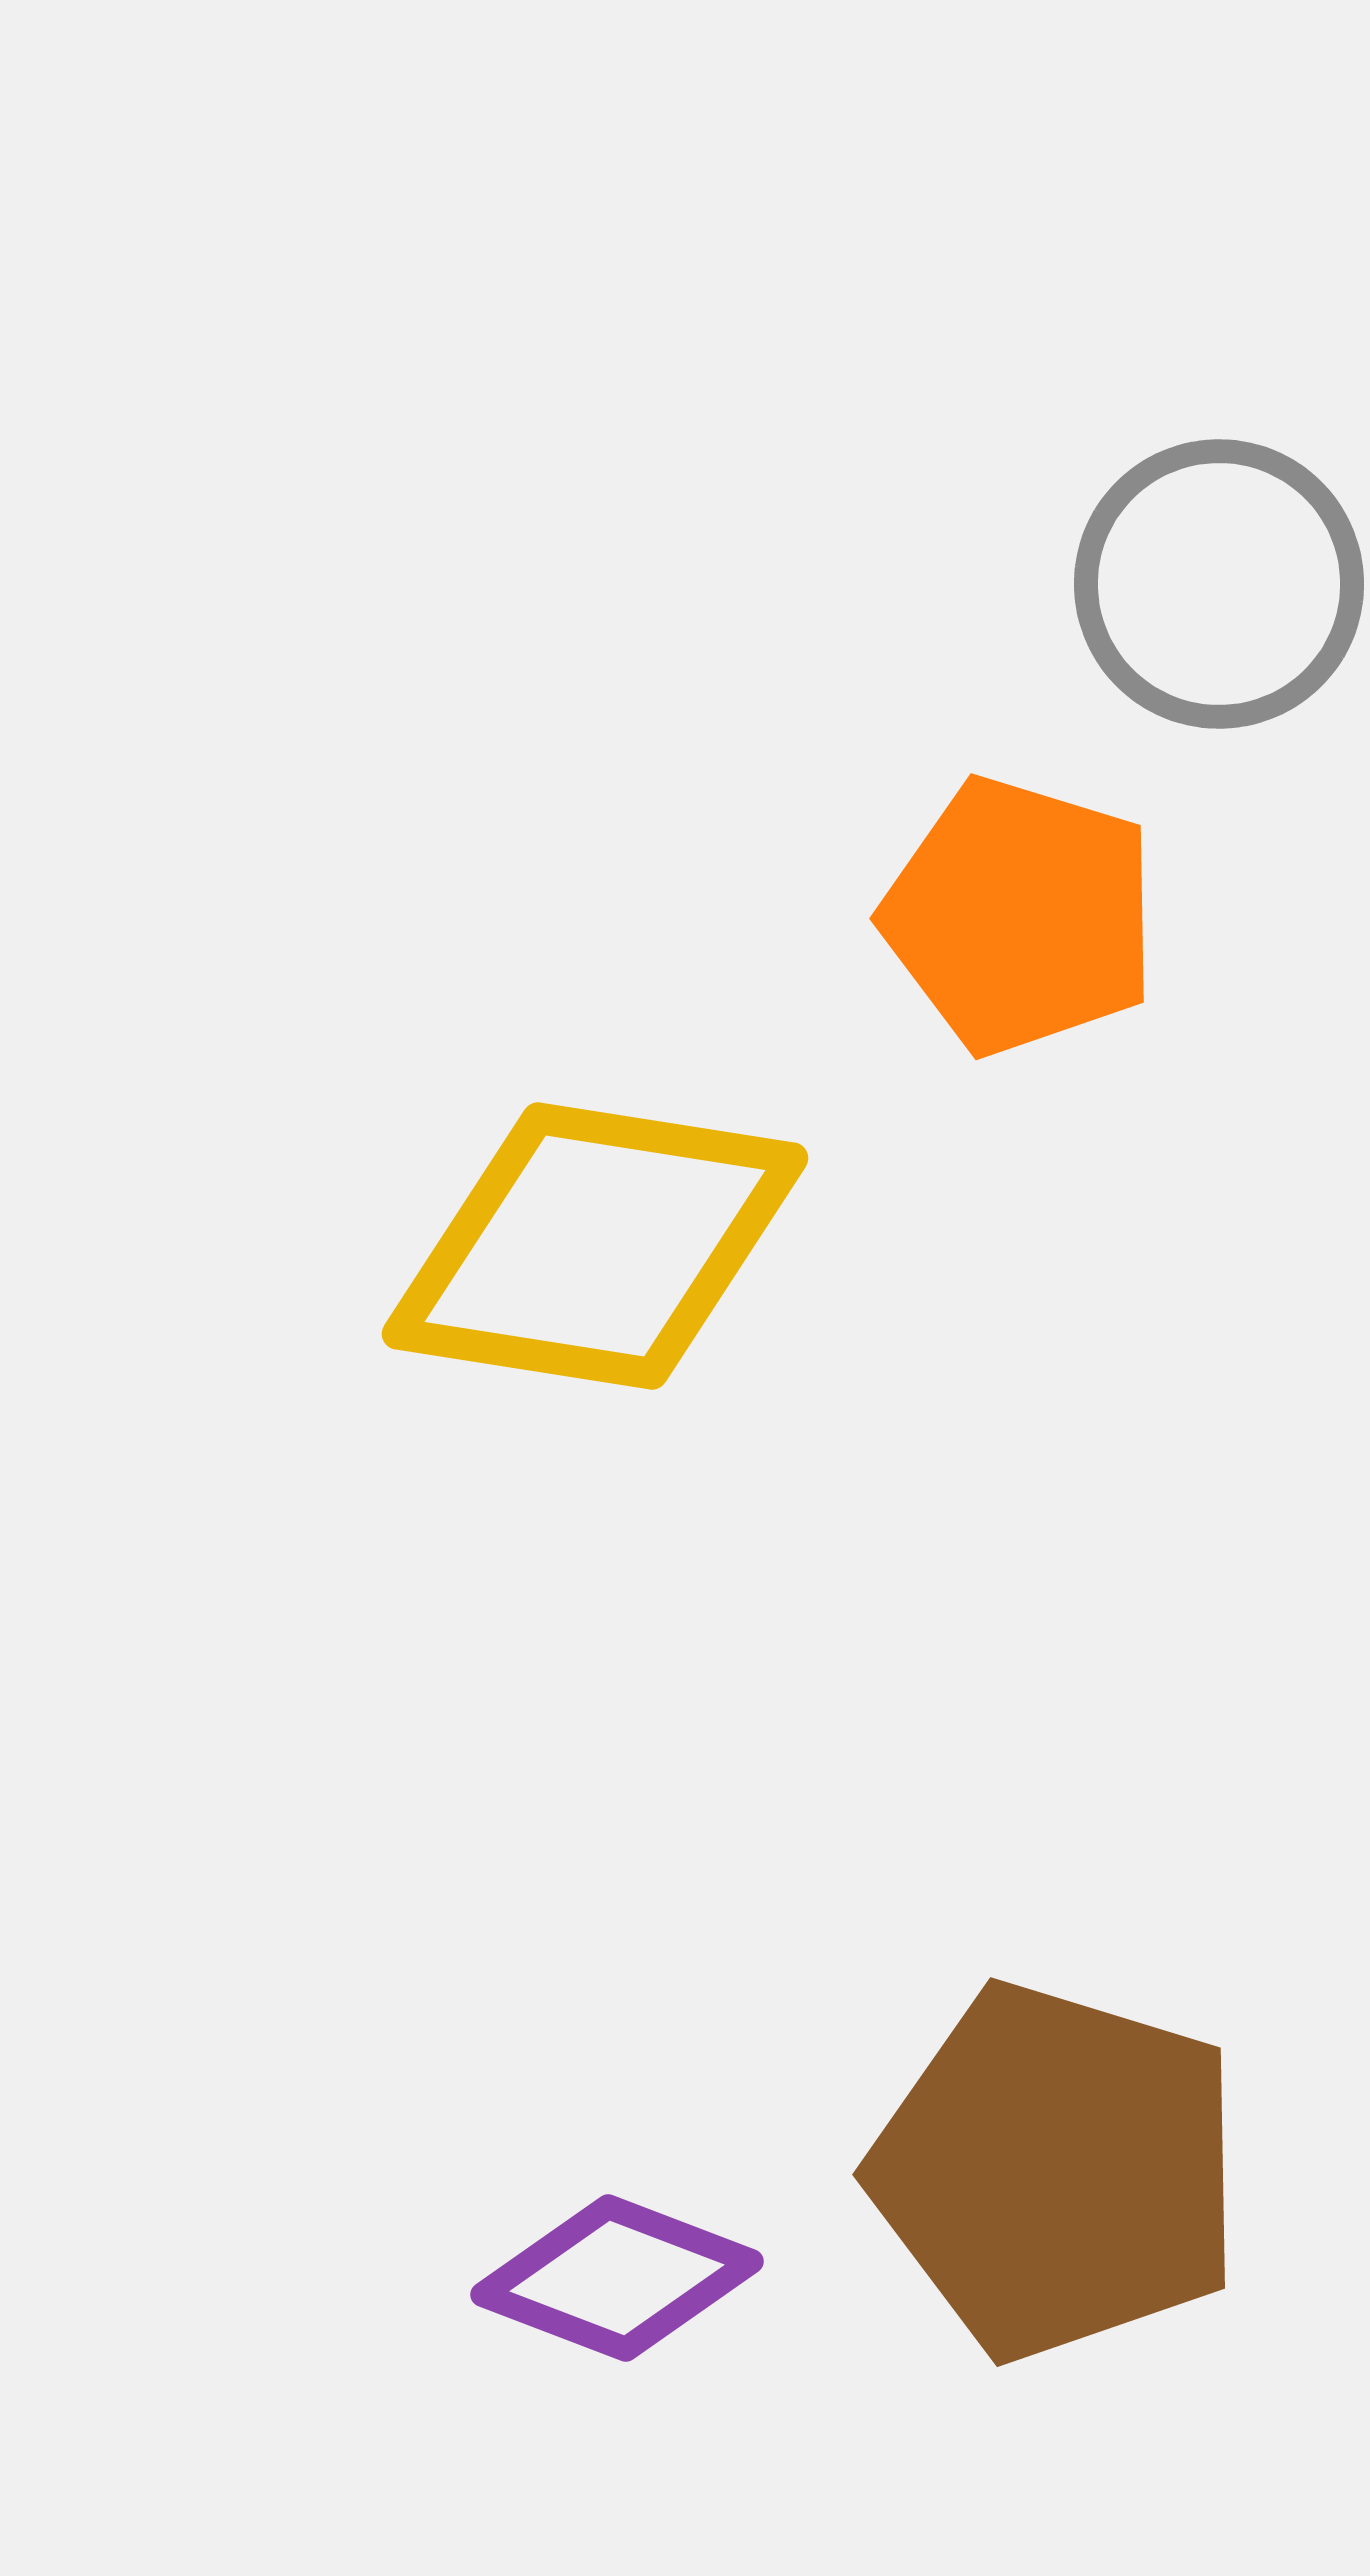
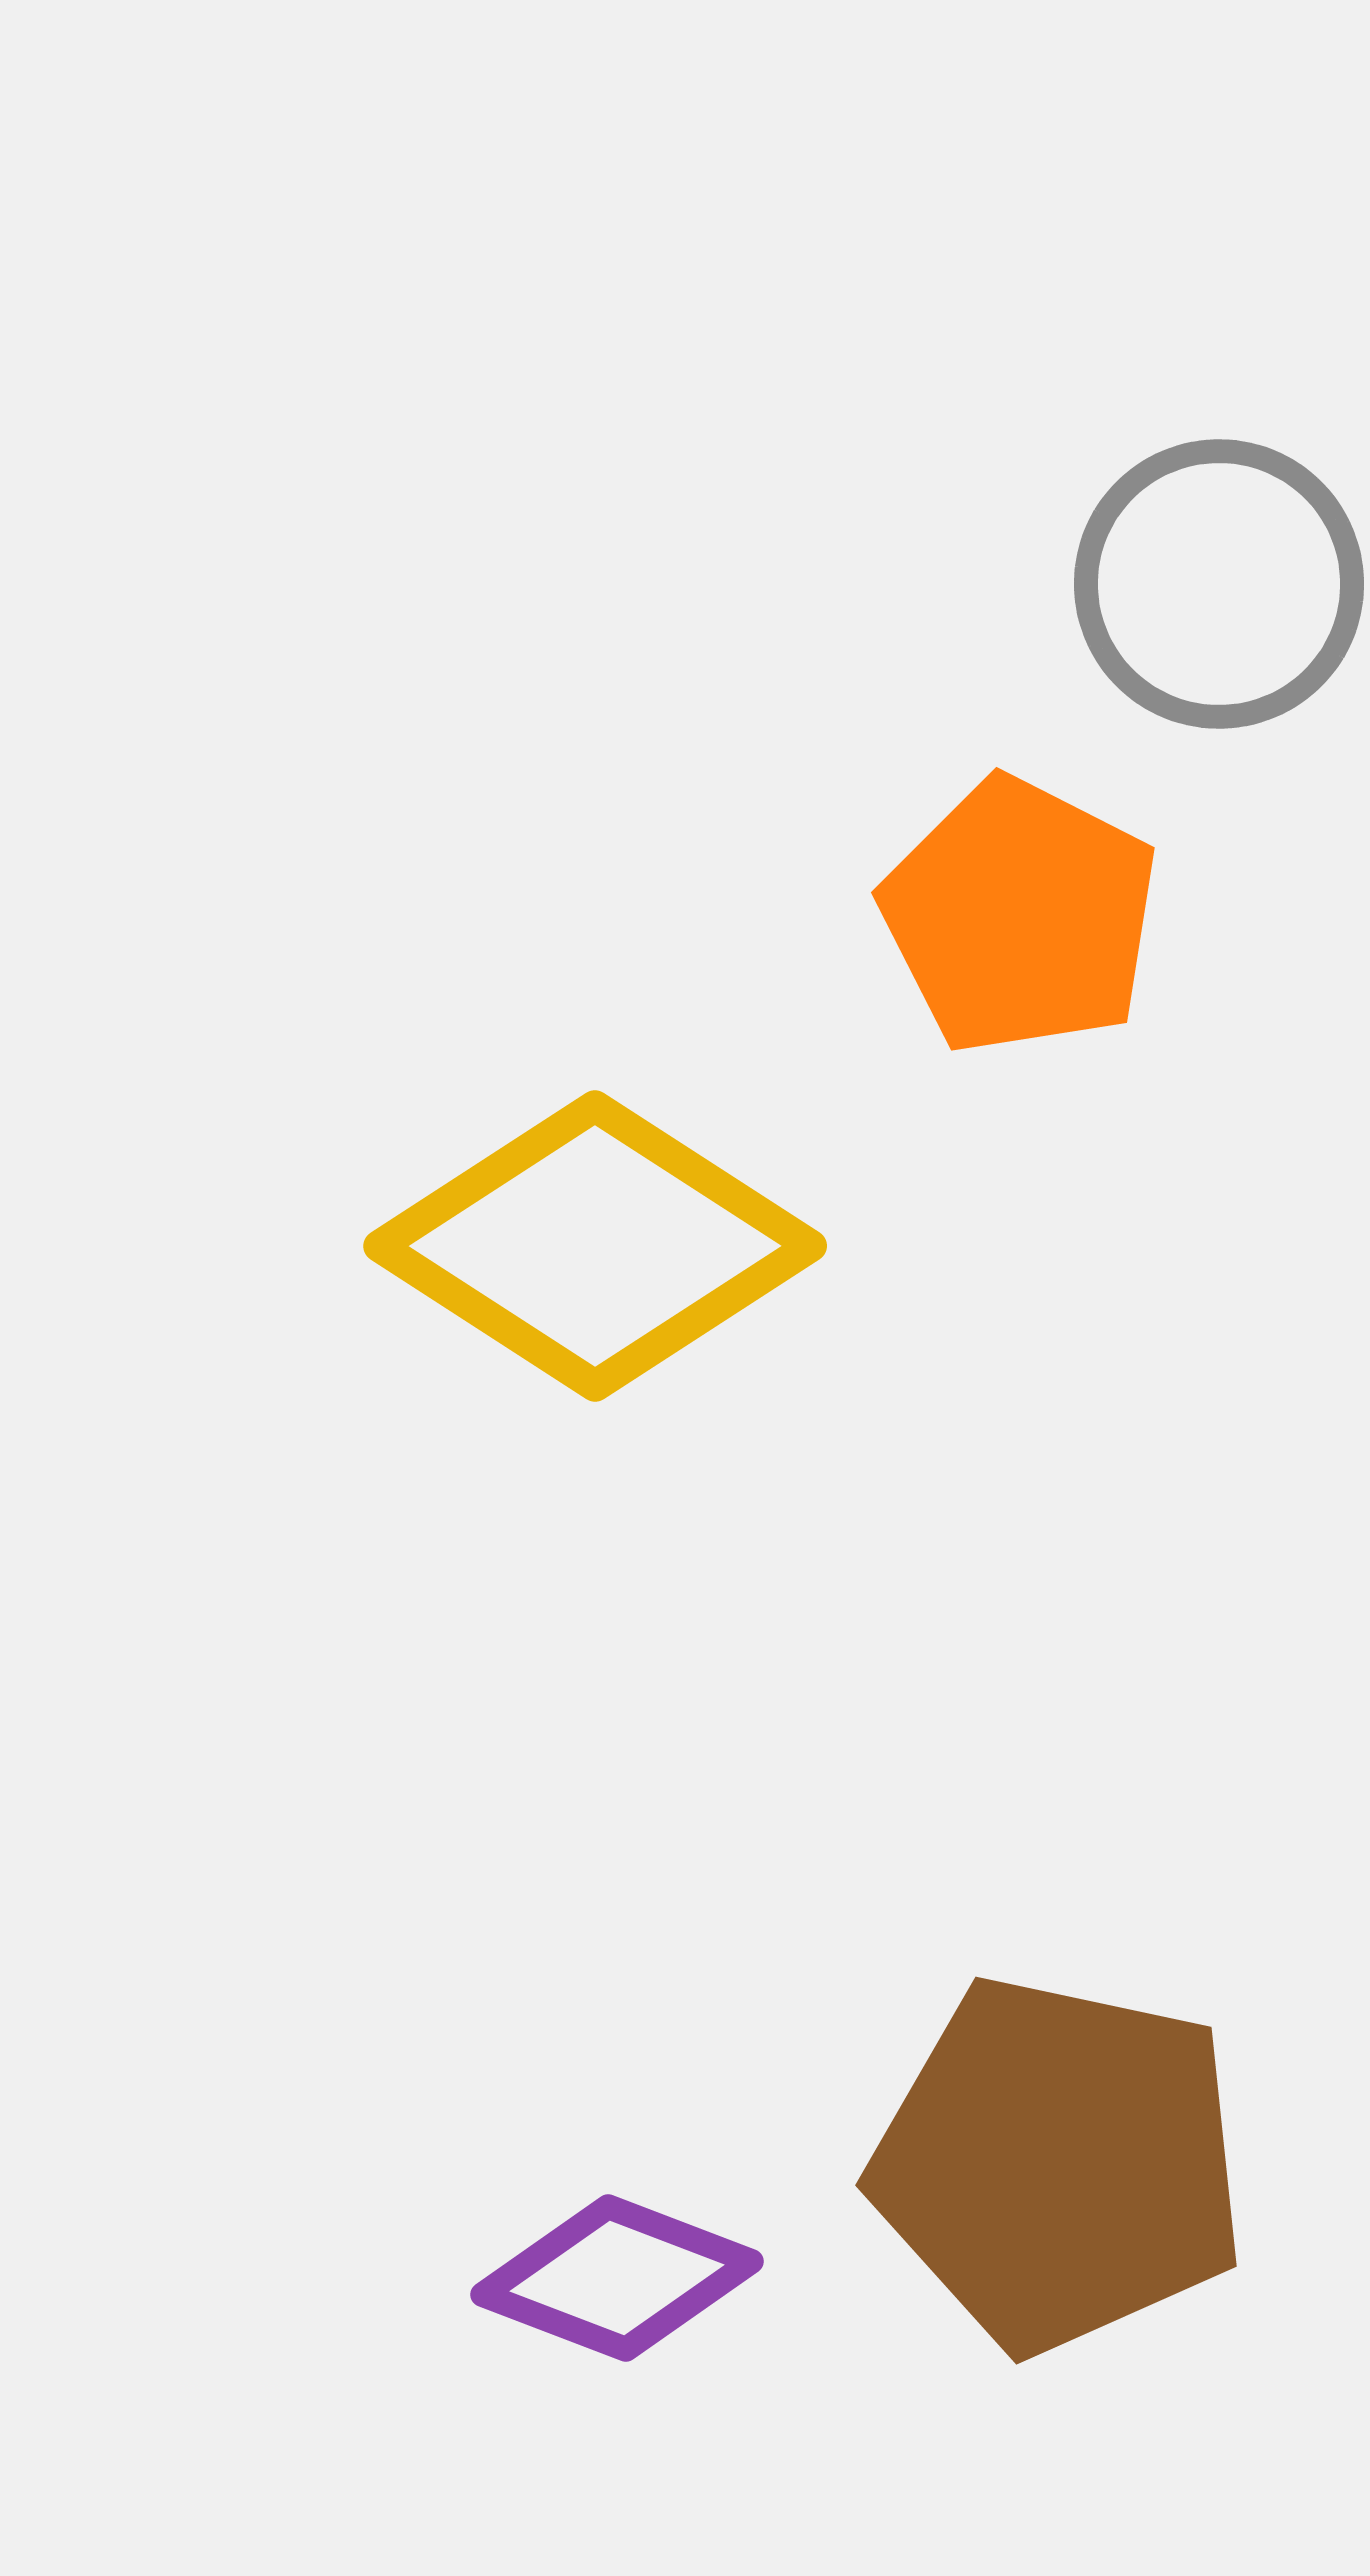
orange pentagon: rotated 10 degrees clockwise
yellow diamond: rotated 24 degrees clockwise
brown pentagon: moved 2 px right, 7 px up; rotated 5 degrees counterclockwise
